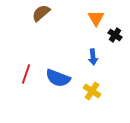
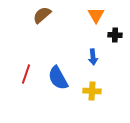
brown semicircle: moved 1 px right, 2 px down
orange triangle: moved 3 px up
black cross: rotated 32 degrees counterclockwise
blue semicircle: rotated 40 degrees clockwise
yellow cross: rotated 30 degrees counterclockwise
